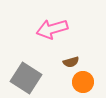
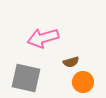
pink arrow: moved 9 px left, 9 px down
gray square: rotated 20 degrees counterclockwise
